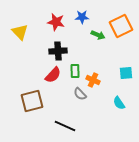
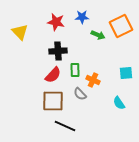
green rectangle: moved 1 px up
brown square: moved 21 px right; rotated 15 degrees clockwise
